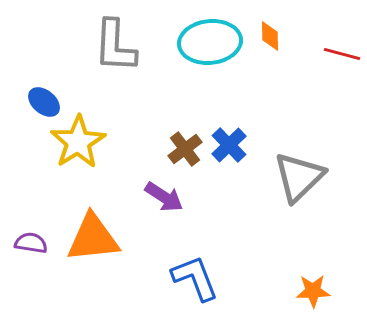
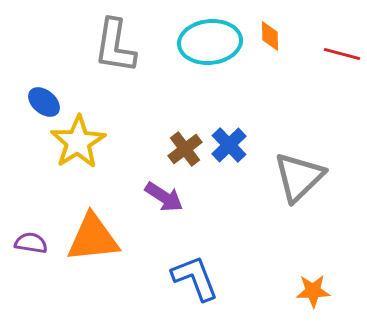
gray L-shape: rotated 6 degrees clockwise
